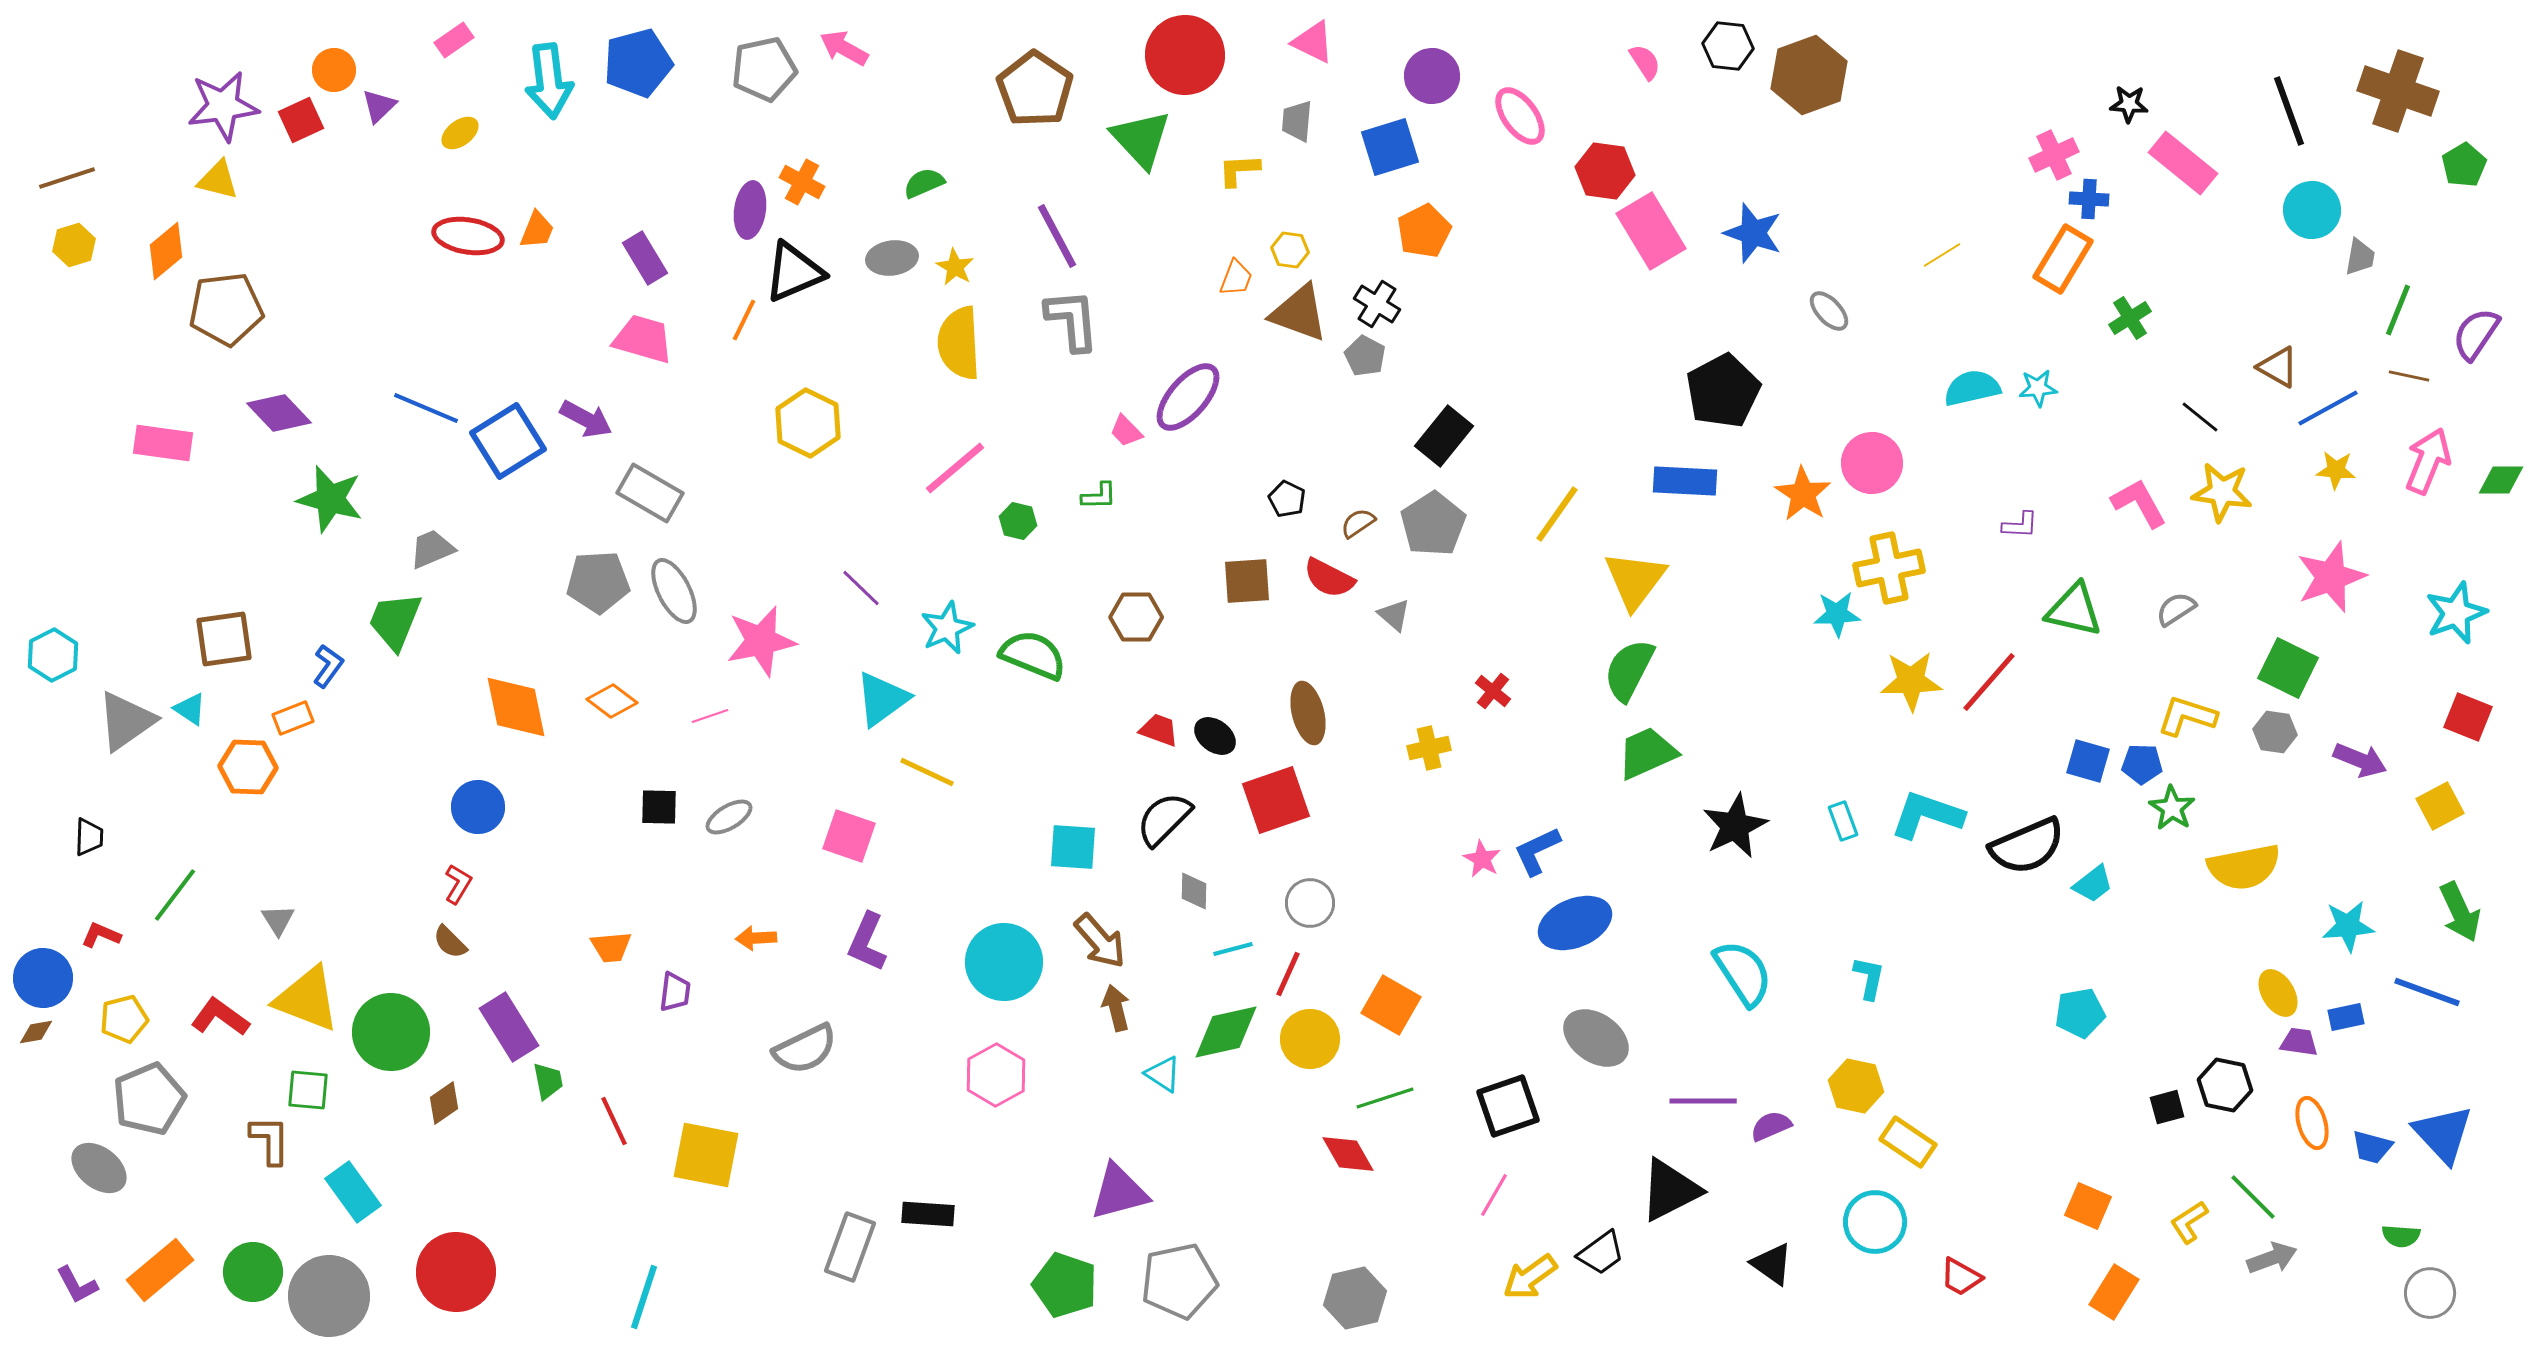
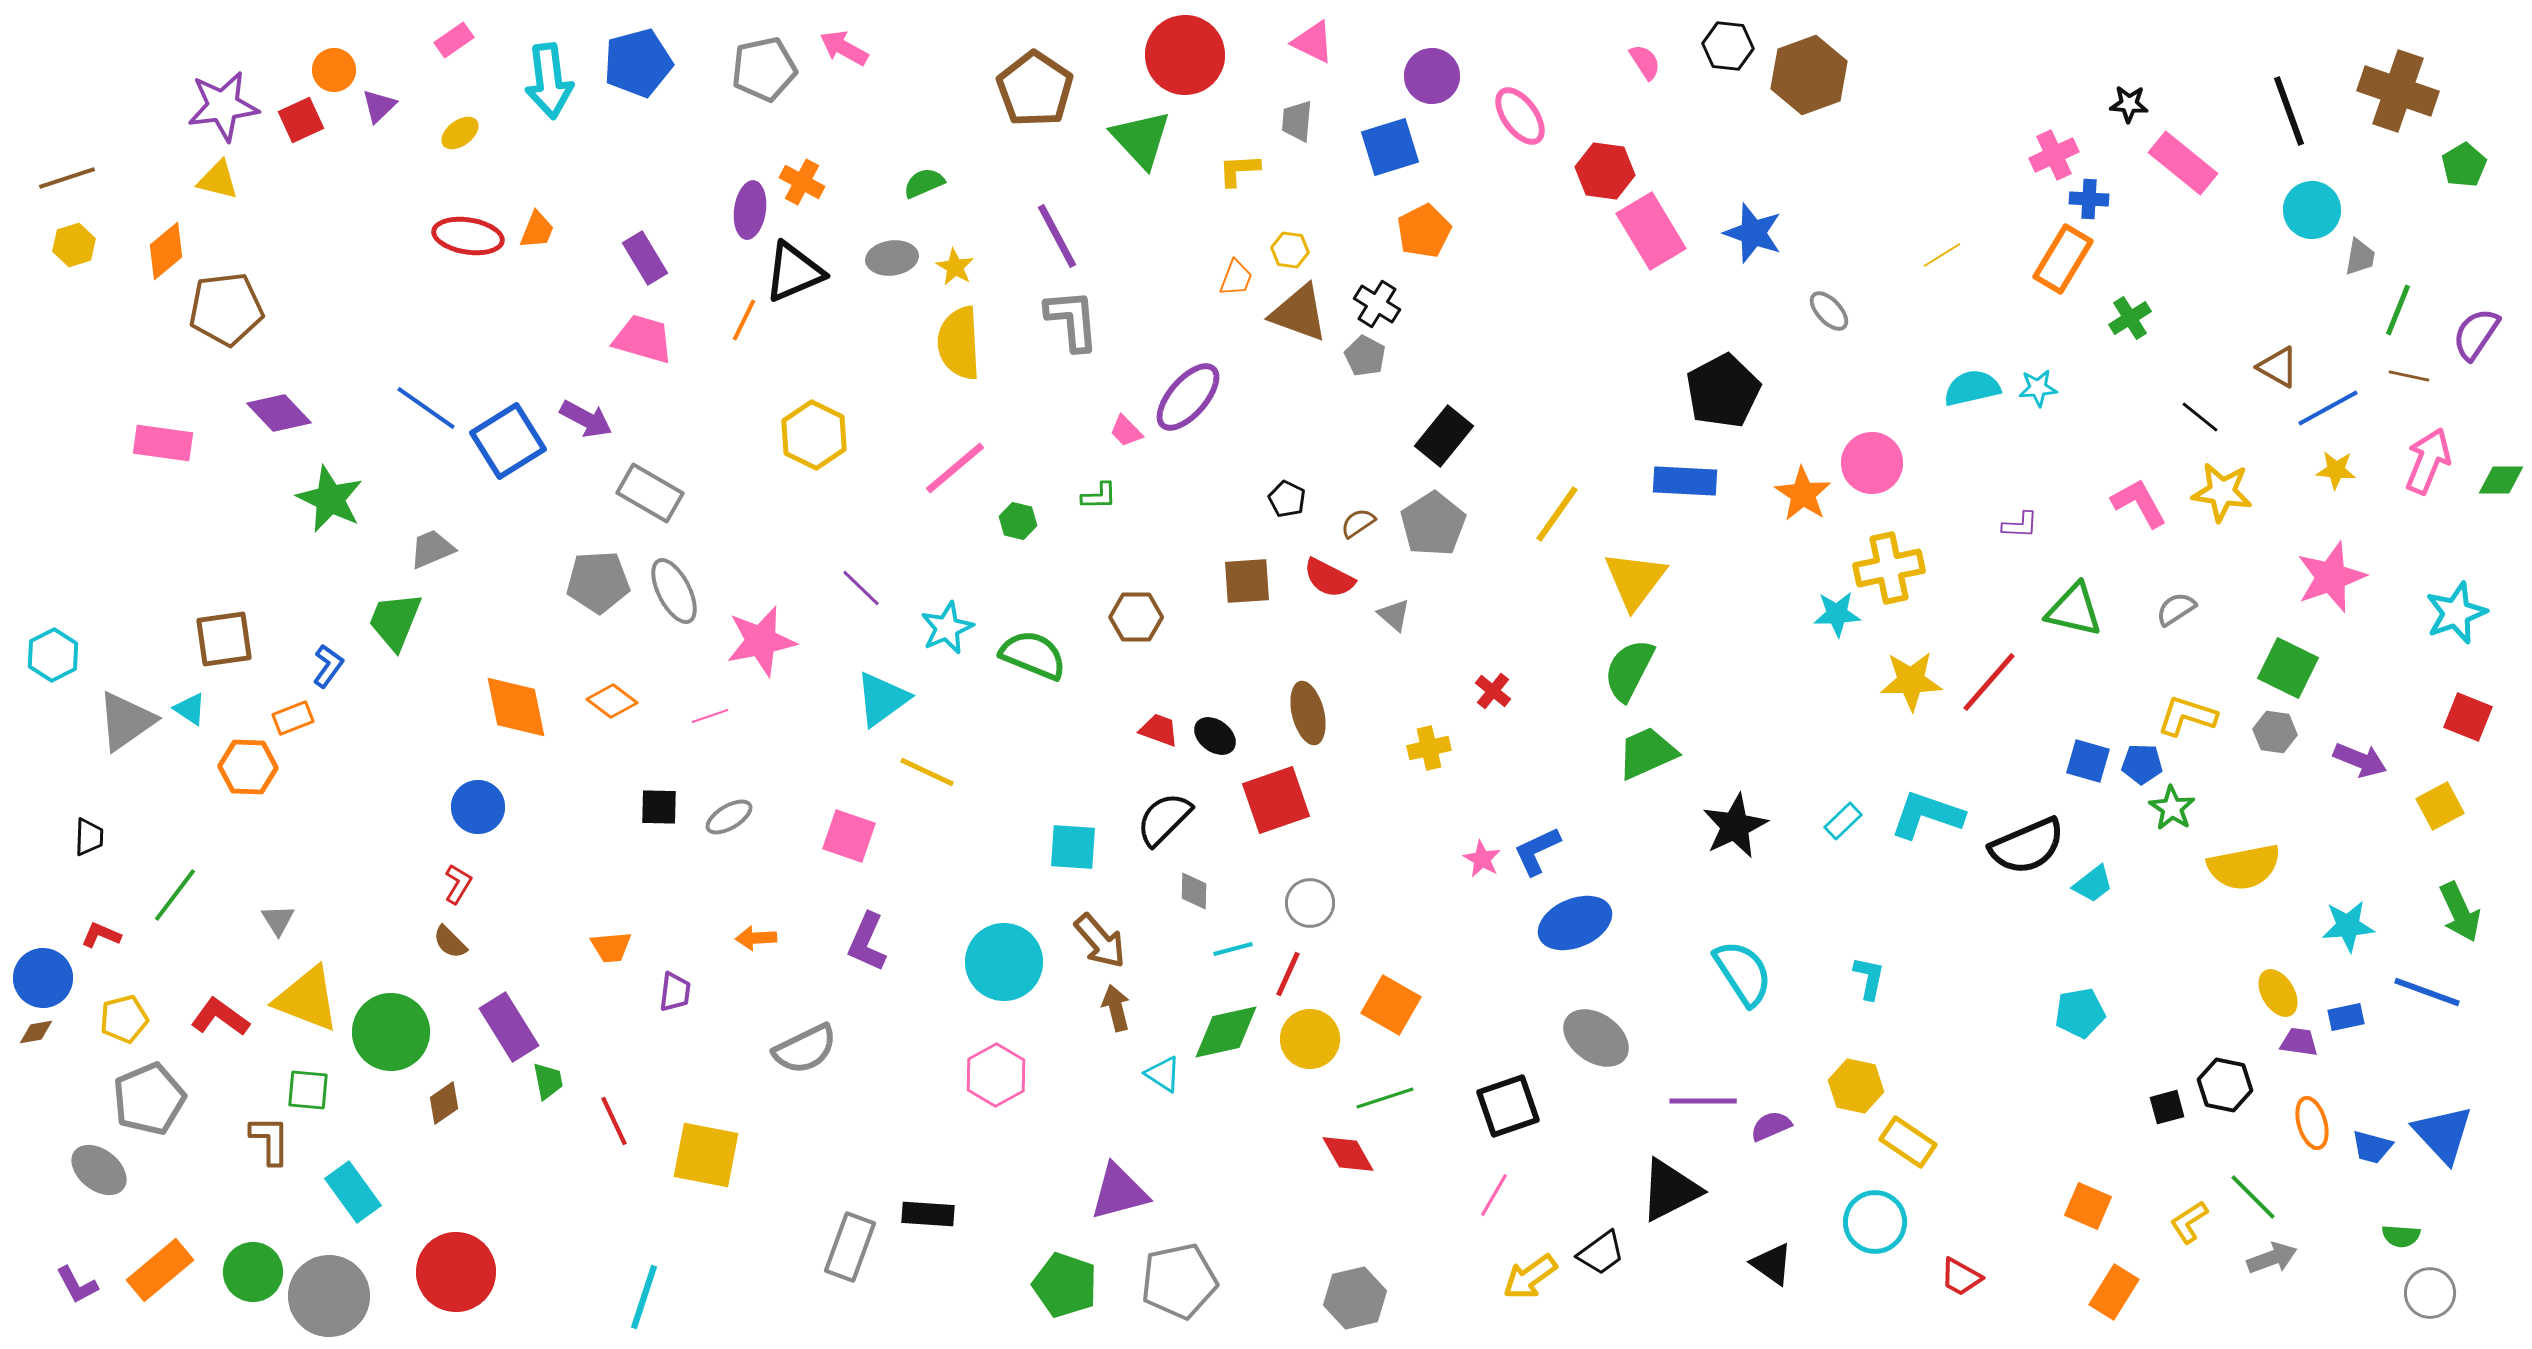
blue line at (426, 408): rotated 12 degrees clockwise
yellow hexagon at (808, 423): moved 6 px right, 12 px down
green star at (330, 499): rotated 10 degrees clockwise
cyan rectangle at (1843, 821): rotated 66 degrees clockwise
gray ellipse at (99, 1168): moved 2 px down
